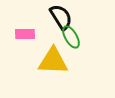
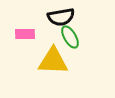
black semicircle: rotated 112 degrees clockwise
green ellipse: moved 1 px left
